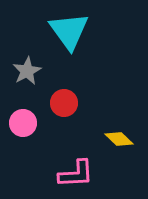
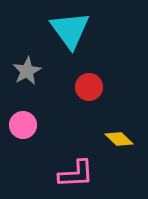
cyan triangle: moved 1 px right, 1 px up
red circle: moved 25 px right, 16 px up
pink circle: moved 2 px down
